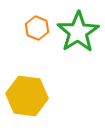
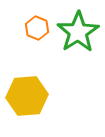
yellow hexagon: rotated 12 degrees counterclockwise
